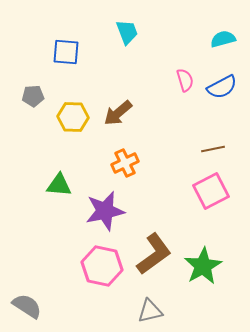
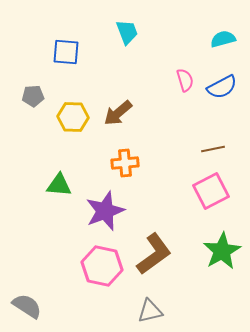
orange cross: rotated 20 degrees clockwise
purple star: rotated 9 degrees counterclockwise
green star: moved 19 px right, 15 px up
